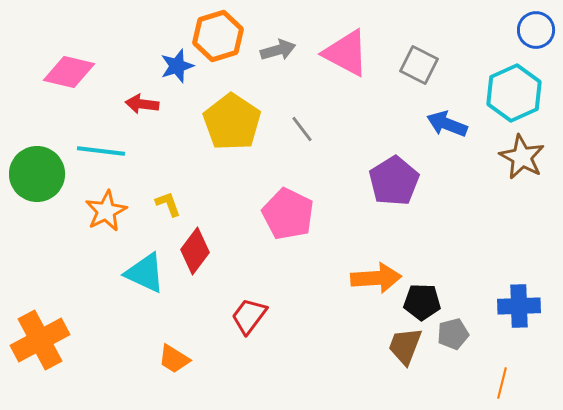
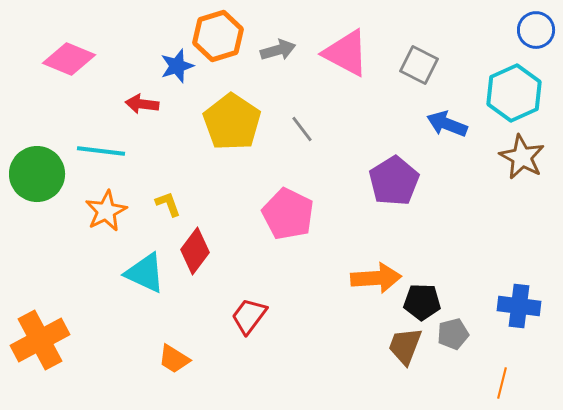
pink diamond: moved 13 px up; rotated 9 degrees clockwise
blue cross: rotated 9 degrees clockwise
